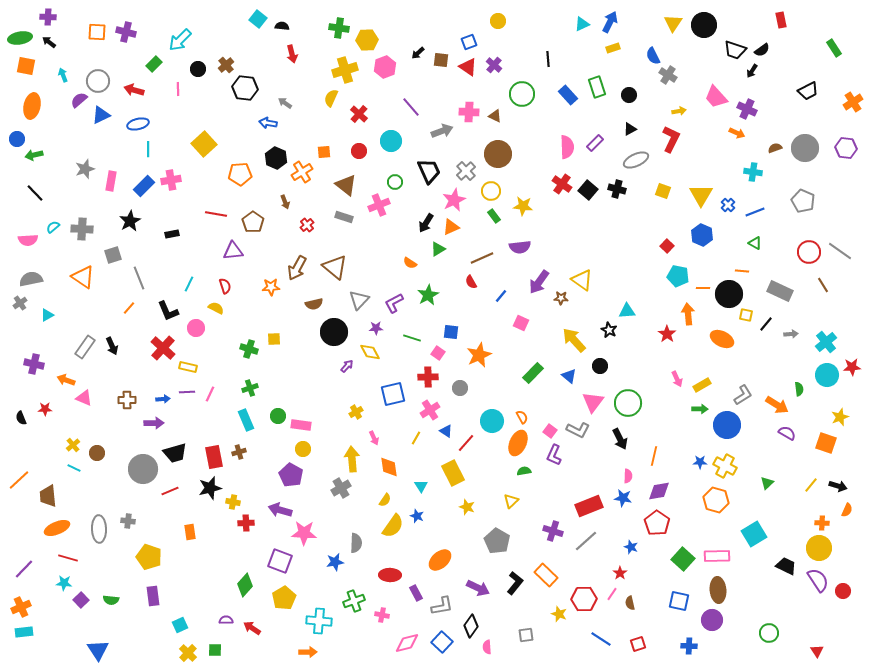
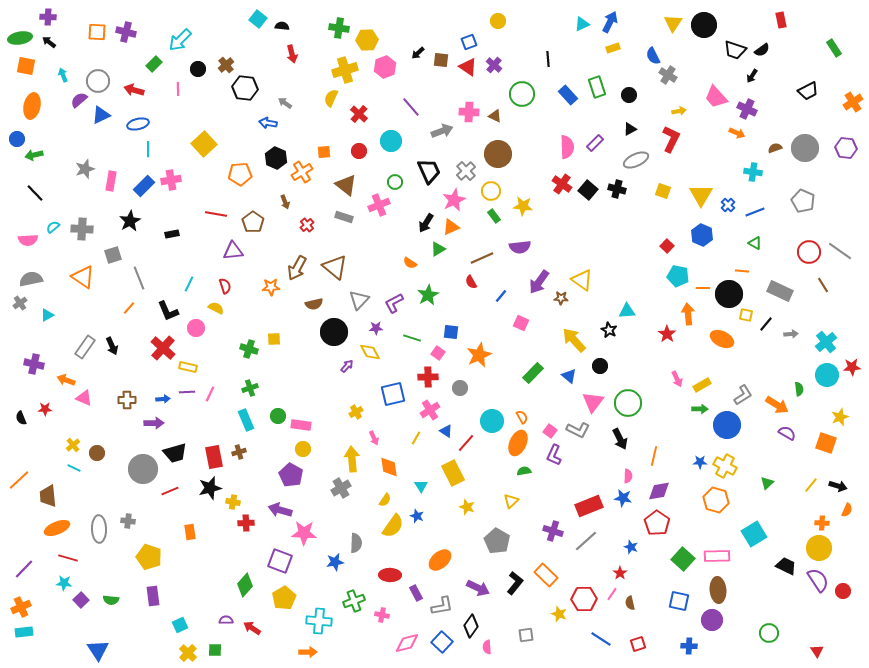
black arrow at (752, 71): moved 5 px down
